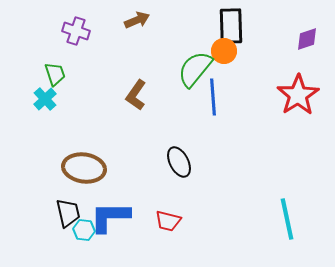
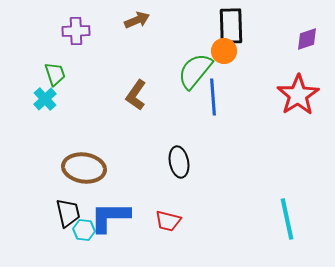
purple cross: rotated 20 degrees counterclockwise
green semicircle: moved 2 px down
black ellipse: rotated 16 degrees clockwise
